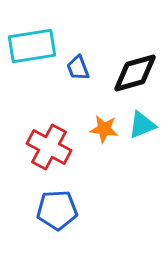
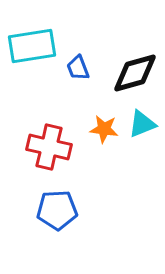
cyan triangle: moved 1 px up
red cross: rotated 15 degrees counterclockwise
